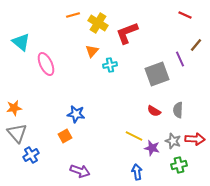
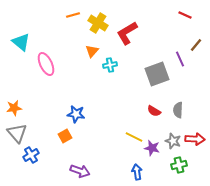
red L-shape: rotated 10 degrees counterclockwise
yellow line: moved 1 px down
